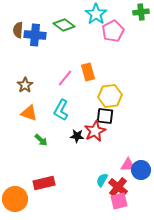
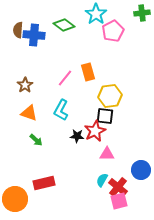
green cross: moved 1 px right, 1 px down
blue cross: moved 1 px left
green arrow: moved 5 px left
pink triangle: moved 21 px left, 11 px up
